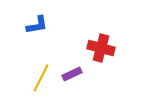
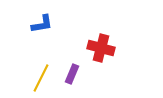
blue L-shape: moved 5 px right, 1 px up
purple rectangle: rotated 42 degrees counterclockwise
